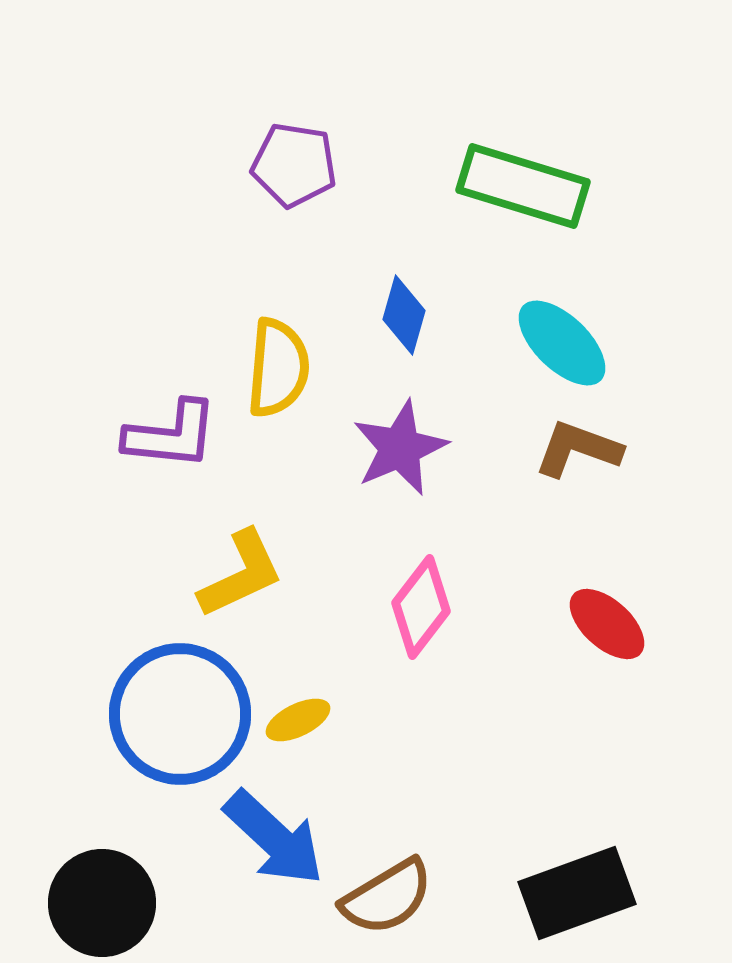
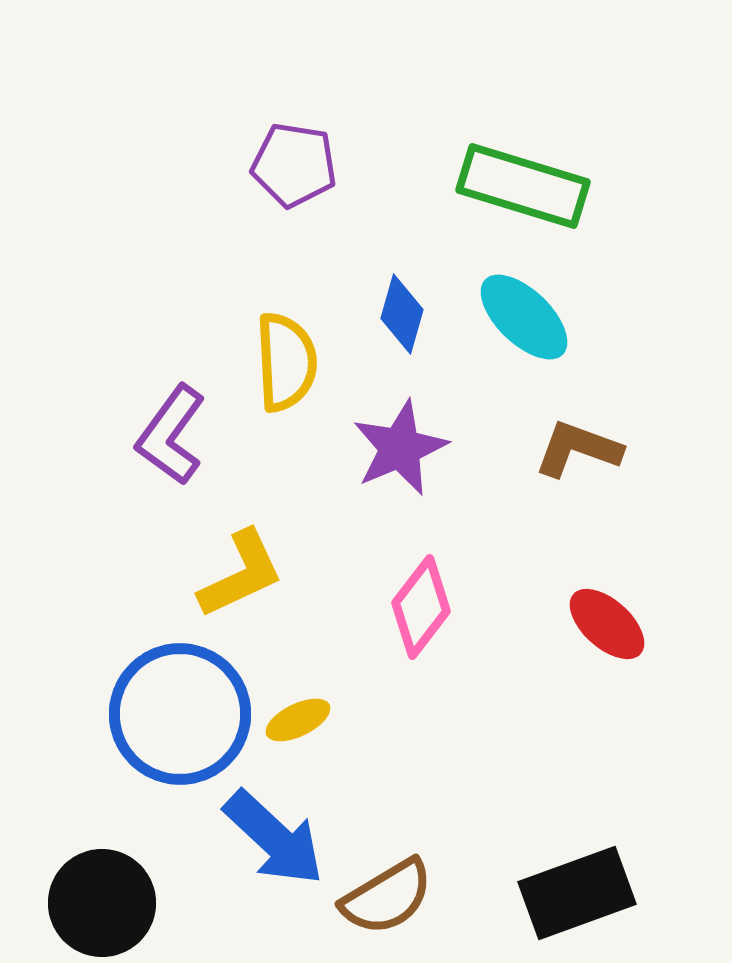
blue diamond: moved 2 px left, 1 px up
cyan ellipse: moved 38 px left, 26 px up
yellow semicircle: moved 8 px right, 6 px up; rotated 8 degrees counterclockwise
purple L-shape: rotated 120 degrees clockwise
